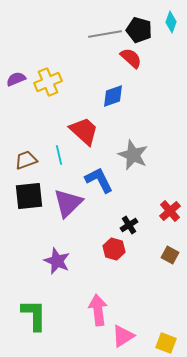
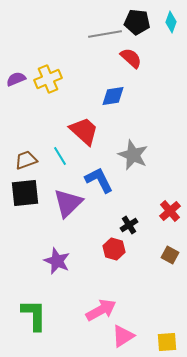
black pentagon: moved 2 px left, 8 px up; rotated 10 degrees counterclockwise
yellow cross: moved 3 px up
blue diamond: rotated 10 degrees clockwise
cyan line: moved 1 px right, 1 px down; rotated 18 degrees counterclockwise
black square: moved 4 px left, 3 px up
pink arrow: moved 3 px right; rotated 68 degrees clockwise
yellow square: moved 1 px right, 1 px up; rotated 25 degrees counterclockwise
